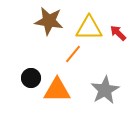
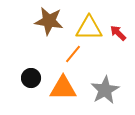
orange triangle: moved 6 px right, 2 px up
